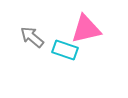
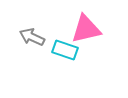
gray arrow: rotated 15 degrees counterclockwise
